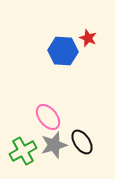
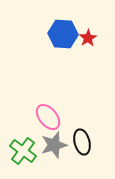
red star: rotated 18 degrees clockwise
blue hexagon: moved 17 px up
black ellipse: rotated 20 degrees clockwise
green cross: rotated 24 degrees counterclockwise
